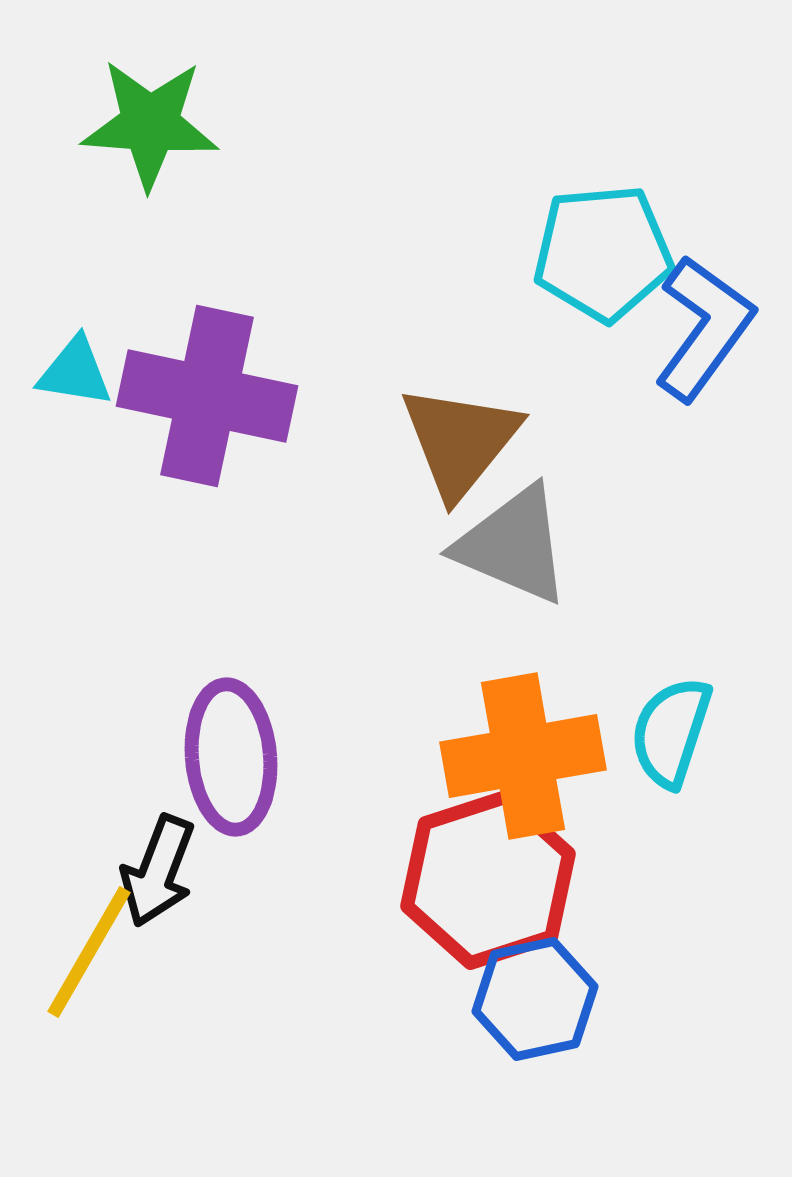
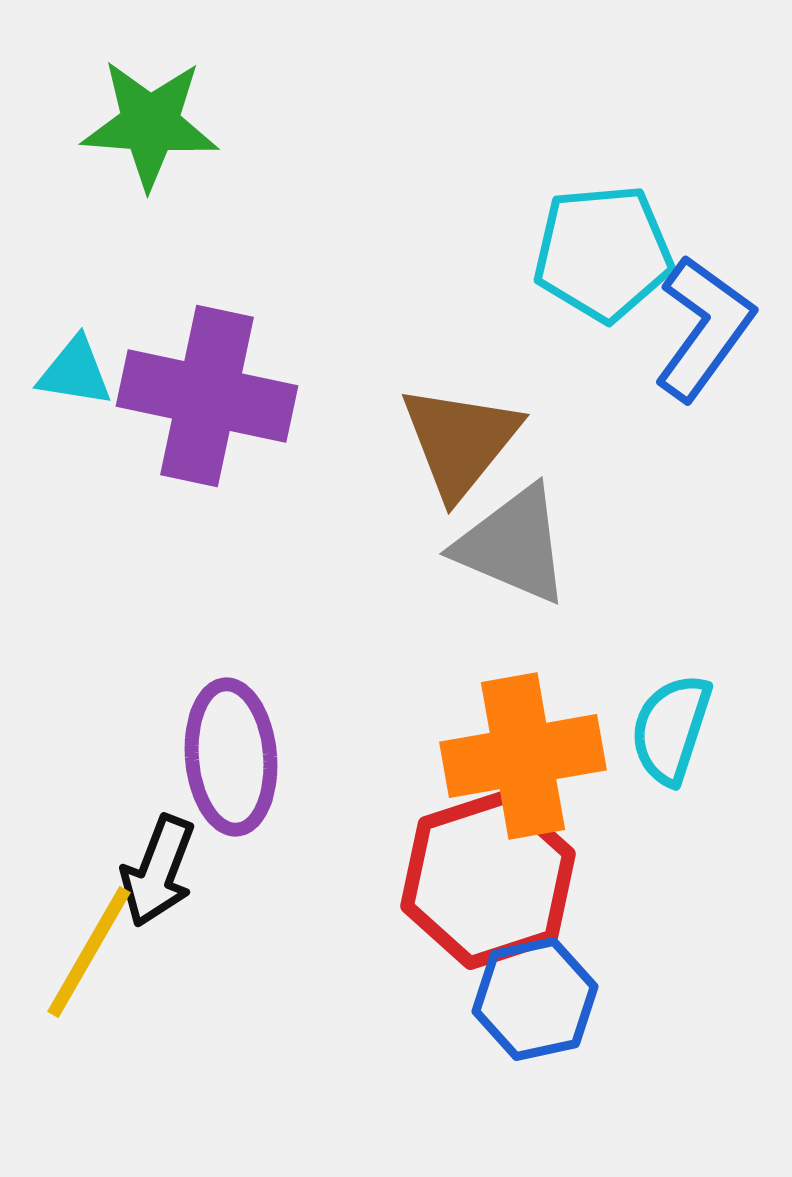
cyan semicircle: moved 3 px up
